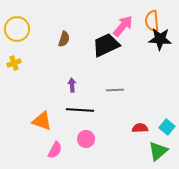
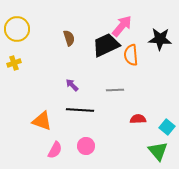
orange semicircle: moved 21 px left, 34 px down
pink arrow: moved 1 px left
brown semicircle: moved 5 px right, 1 px up; rotated 35 degrees counterclockwise
purple arrow: rotated 40 degrees counterclockwise
red semicircle: moved 2 px left, 9 px up
pink circle: moved 7 px down
green triangle: rotated 30 degrees counterclockwise
